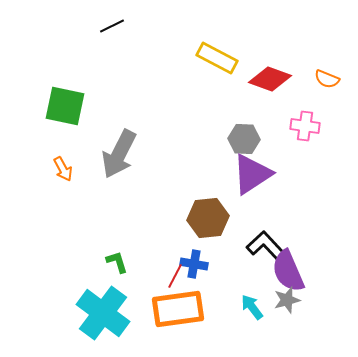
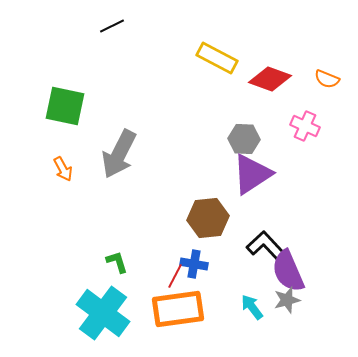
pink cross: rotated 16 degrees clockwise
